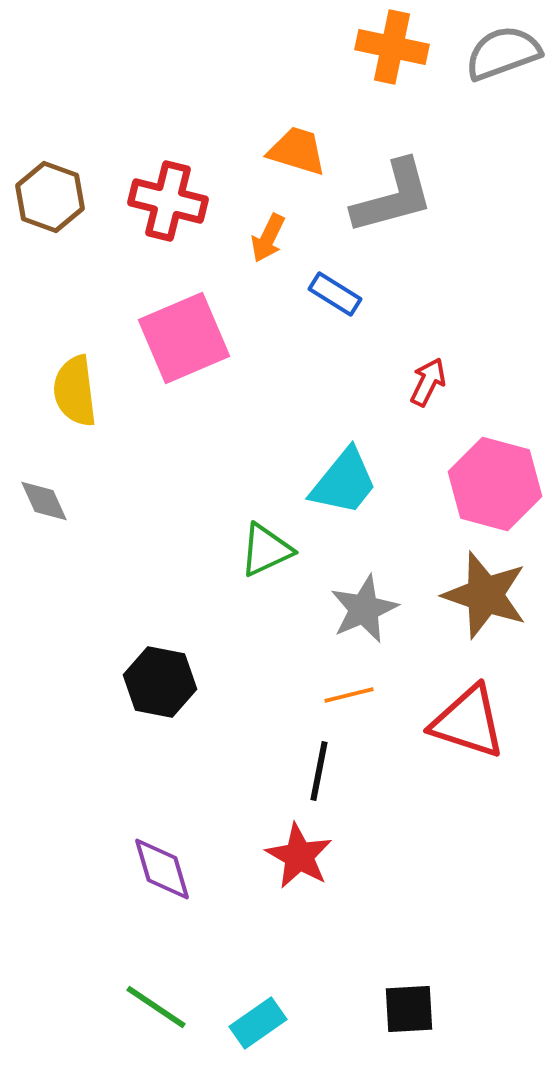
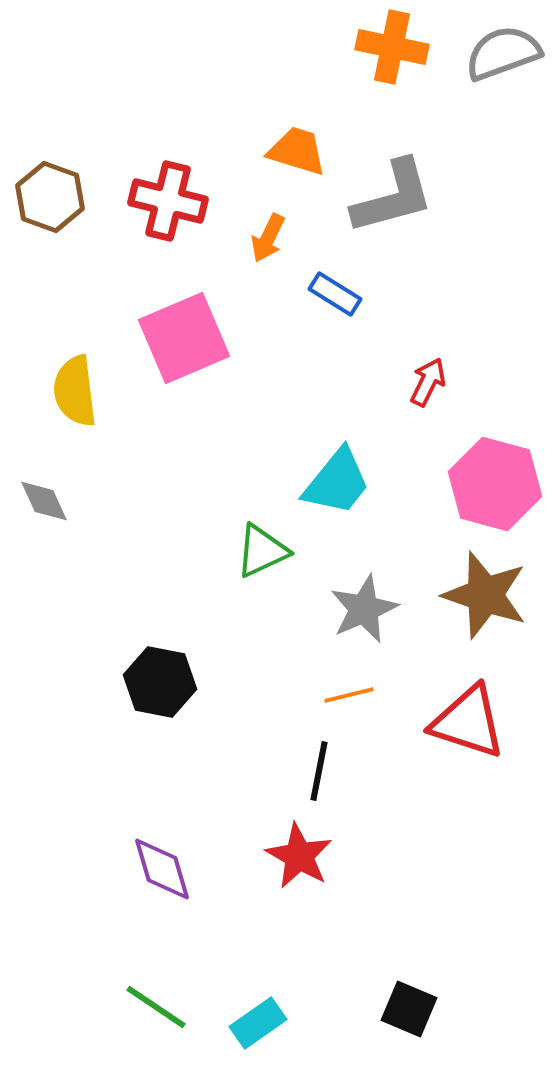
cyan trapezoid: moved 7 px left
green triangle: moved 4 px left, 1 px down
black square: rotated 26 degrees clockwise
